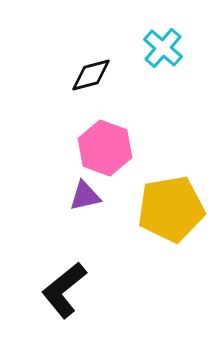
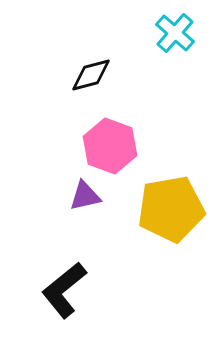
cyan cross: moved 12 px right, 15 px up
pink hexagon: moved 5 px right, 2 px up
